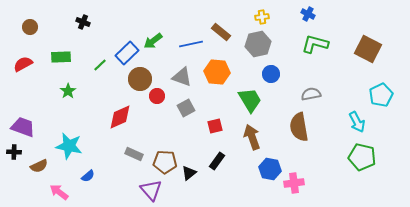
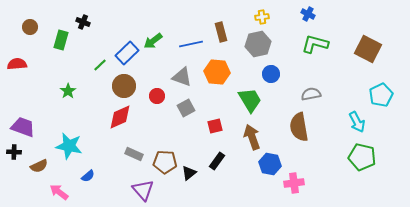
brown rectangle at (221, 32): rotated 36 degrees clockwise
green rectangle at (61, 57): moved 17 px up; rotated 72 degrees counterclockwise
red semicircle at (23, 64): moved 6 px left; rotated 24 degrees clockwise
brown circle at (140, 79): moved 16 px left, 7 px down
blue hexagon at (270, 169): moved 5 px up
purple triangle at (151, 190): moved 8 px left
